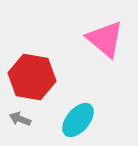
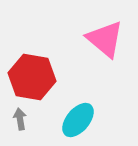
gray arrow: rotated 60 degrees clockwise
